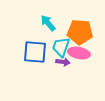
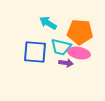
cyan arrow: rotated 18 degrees counterclockwise
cyan trapezoid: rotated 95 degrees counterclockwise
purple arrow: moved 3 px right, 1 px down
